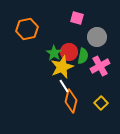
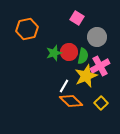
pink square: rotated 16 degrees clockwise
green star: rotated 21 degrees clockwise
yellow star: moved 24 px right, 9 px down
white line: rotated 64 degrees clockwise
orange diamond: rotated 60 degrees counterclockwise
